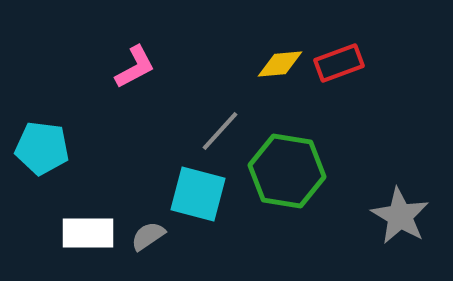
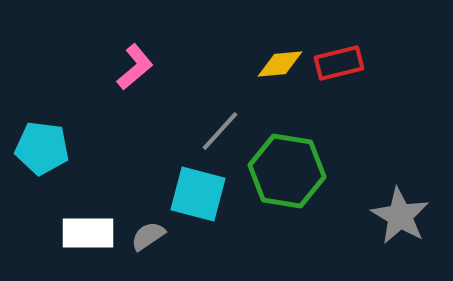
red rectangle: rotated 6 degrees clockwise
pink L-shape: rotated 12 degrees counterclockwise
